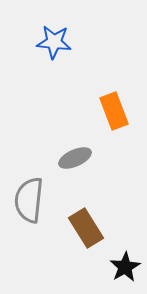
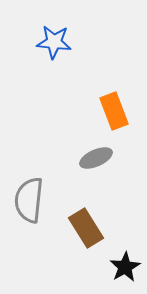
gray ellipse: moved 21 px right
